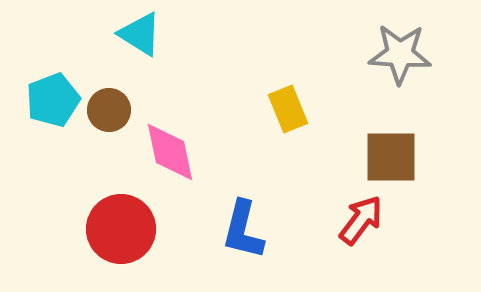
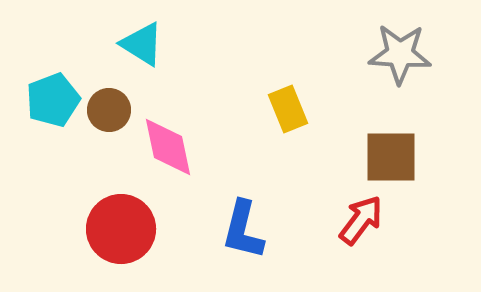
cyan triangle: moved 2 px right, 10 px down
pink diamond: moved 2 px left, 5 px up
